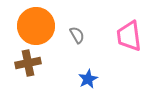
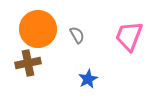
orange circle: moved 2 px right, 3 px down
pink trapezoid: rotated 28 degrees clockwise
